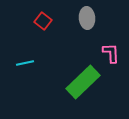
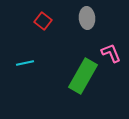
pink L-shape: rotated 20 degrees counterclockwise
green rectangle: moved 6 px up; rotated 16 degrees counterclockwise
